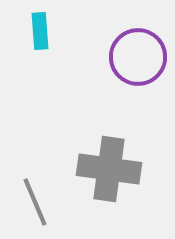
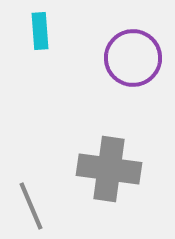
purple circle: moved 5 px left, 1 px down
gray line: moved 4 px left, 4 px down
